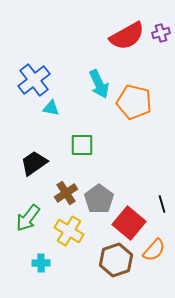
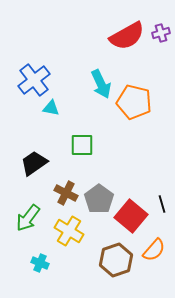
cyan arrow: moved 2 px right
brown cross: rotated 30 degrees counterclockwise
red square: moved 2 px right, 7 px up
cyan cross: moved 1 px left; rotated 24 degrees clockwise
